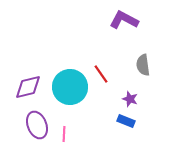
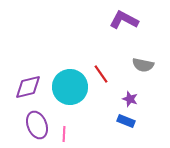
gray semicircle: rotated 70 degrees counterclockwise
